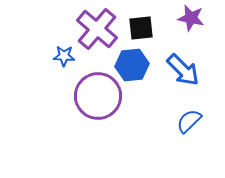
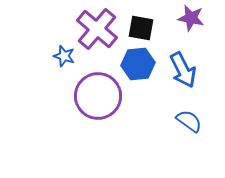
black square: rotated 16 degrees clockwise
blue star: rotated 15 degrees clockwise
blue hexagon: moved 6 px right, 1 px up
blue arrow: rotated 18 degrees clockwise
blue semicircle: rotated 80 degrees clockwise
